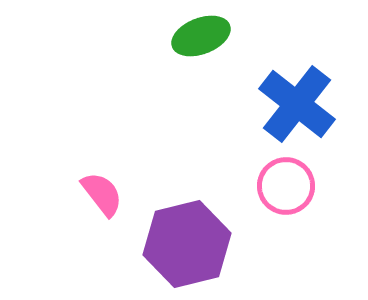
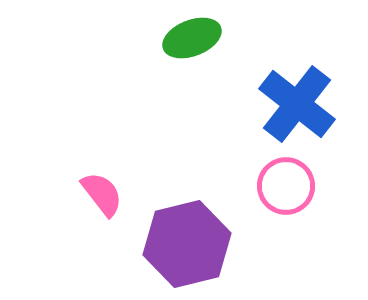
green ellipse: moved 9 px left, 2 px down
